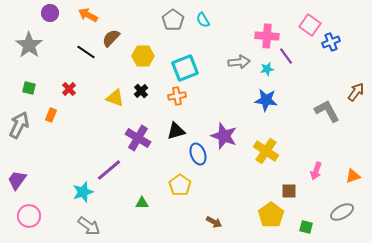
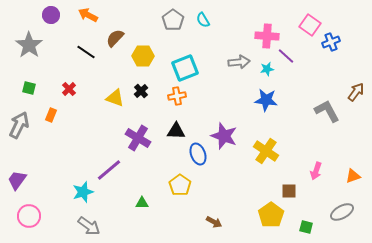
purple circle at (50, 13): moved 1 px right, 2 px down
brown semicircle at (111, 38): moved 4 px right
purple line at (286, 56): rotated 12 degrees counterclockwise
black triangle at (176, 131): rotated 18 degrees clockwise
